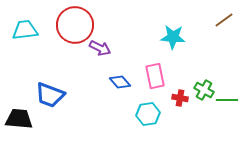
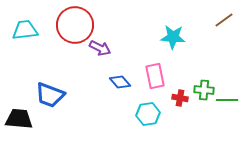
green cross: rotated 24 degrees counterclockwise
